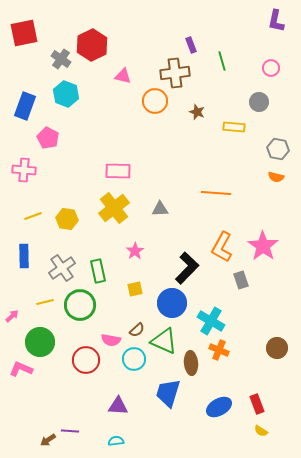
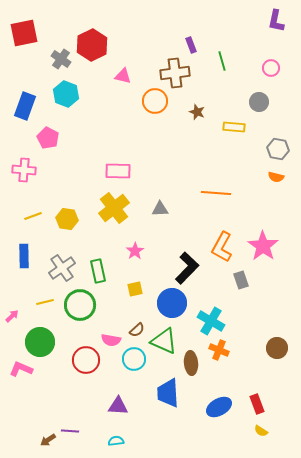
blue trapezoid at (168, 393): rotated 20 degrees counterclockwise
